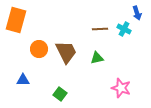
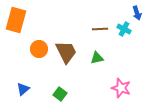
blue triangle: moved 9 px down; rotated 40 degrees counterclockwise
